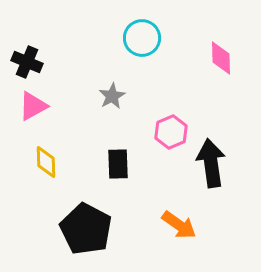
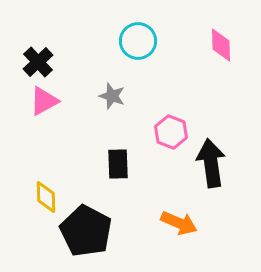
cyan circle: moved 4 px left, 3 px down
pink diamond: moved 13 px up
black cross: moved 11 px right; rotated 24 degrees clockwise
gray star: rotated 24 degrees counterclockwise
pink triangle: moved 11 px right, 5 px up
pink hexagon: rotated 16 degrees counterclockwise
yellow diamond: moved 35 px down
orange arrow: moved 2 px up; rotated 12 degrees counterclockwise
black pentagon: moved 2 px down
